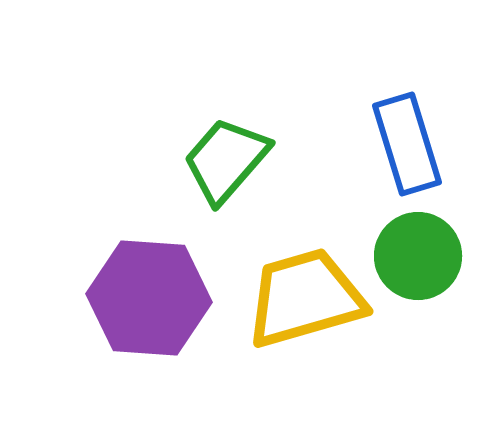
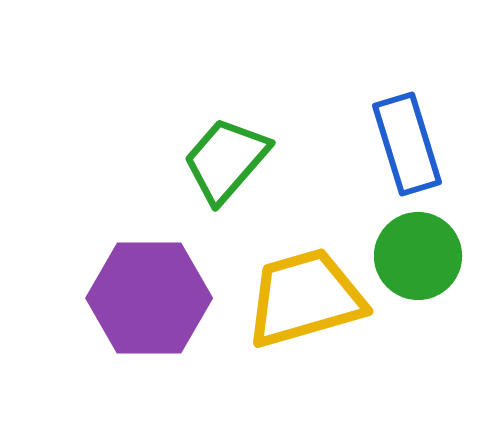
purple hexagon: rotated 4 degrees counterclockwise
